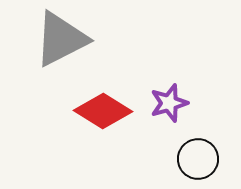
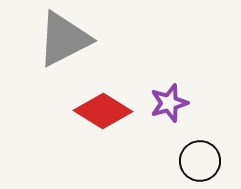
gray triangle: moved 3 px right
black circle: moved 2 px right, 2 px down
